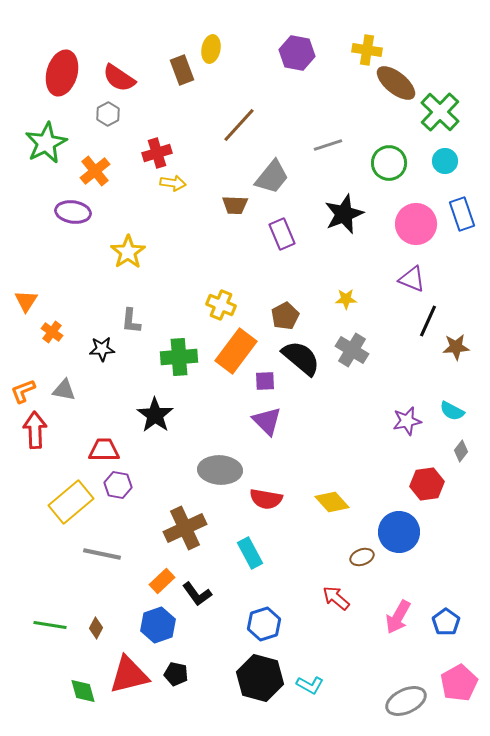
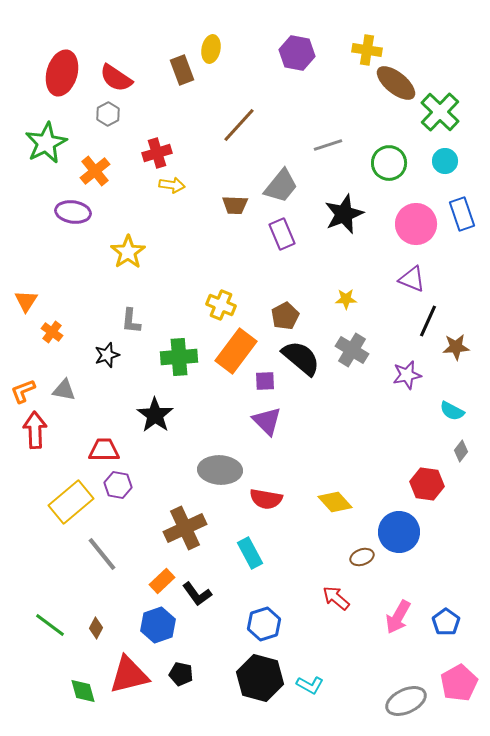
red semicircle at (119, 78): moved 3 px left
gray trapezoid at (272, 177): moved 9 px right, 9 px down
yellow arrow at (173, 183): moved 1 px left, 2 px down
black star at (102, 349): moved 5 px right, 6 px down; rotated 15 degrees counterclockwise
purple star at (407, 421): moved 46 px up
red hexagon at (427, 484): rotated 16 degrees clockwise
yellow diamond at (332, 502): moved 3 px right
gray line at (102, 554): rotated 39 degrees clockwise
green line at (50, 625): rotated 28 degrees clockwise
black pentagon at (176, 674): moved 5 px right
